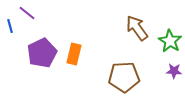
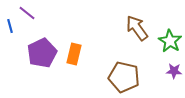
brown pentagon: rotated 16 degrees clockwise
